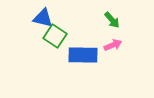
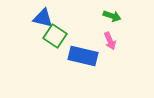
green arrow: moved 4 px up; rotated 30 degrees counterclockwise
pink arrow: moved 3 px left, 4 px up; rotated 90 degrees clockwise
blue rectangle: moved 1 px down; rotated 12 degrees clockwise
